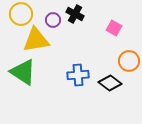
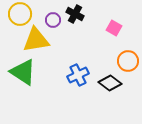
yellow circle: moved 1 px left
orange circle: moved 1 px left
blue cross: rotated 20 degrees counterclockwise
